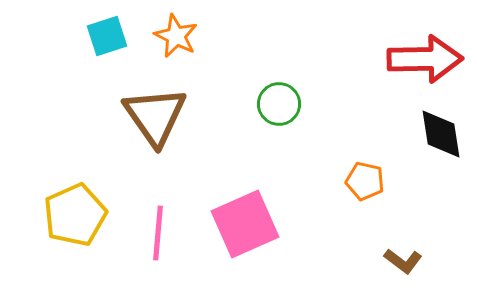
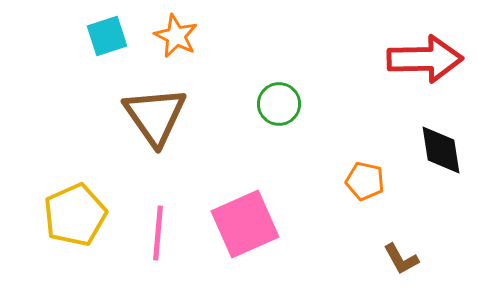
black diamond: moved 16 px down
brown L-shape: moved 2 px left, 2 px up; rotated 24 degrees clockwise
